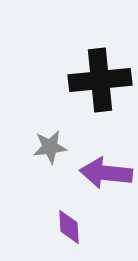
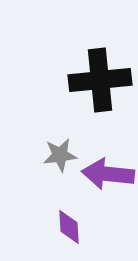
gray star: moved 10 px right, 8 px down
purple arrow: moved 2 px right, 1 px down
